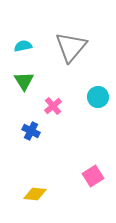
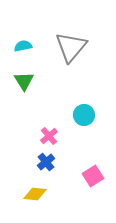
cyan circle: moved 14 px left, 18 px down
pink cross: moved 4 px left, 30 px down
blue cross: moved 15 px right, 31 px down; rotated 24 degrees clockwise
